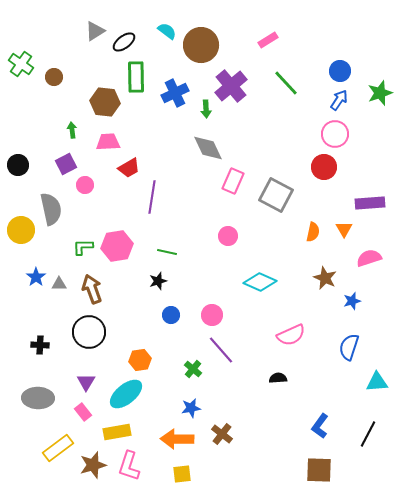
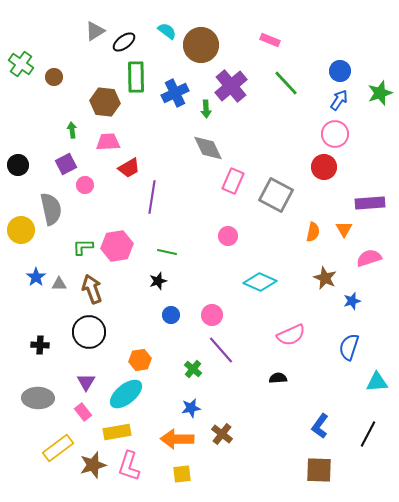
pink rectangle at (268, 40): moved 2 px right; rotated 54 degrees clockwise
